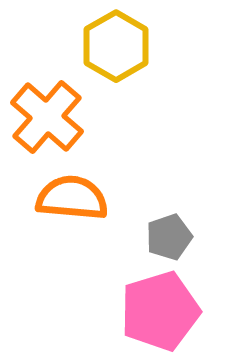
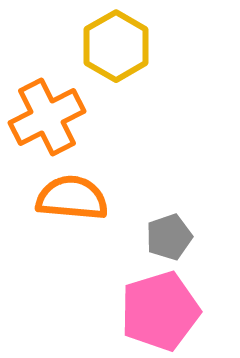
orange cross: rotated 22 degrees clockwise
